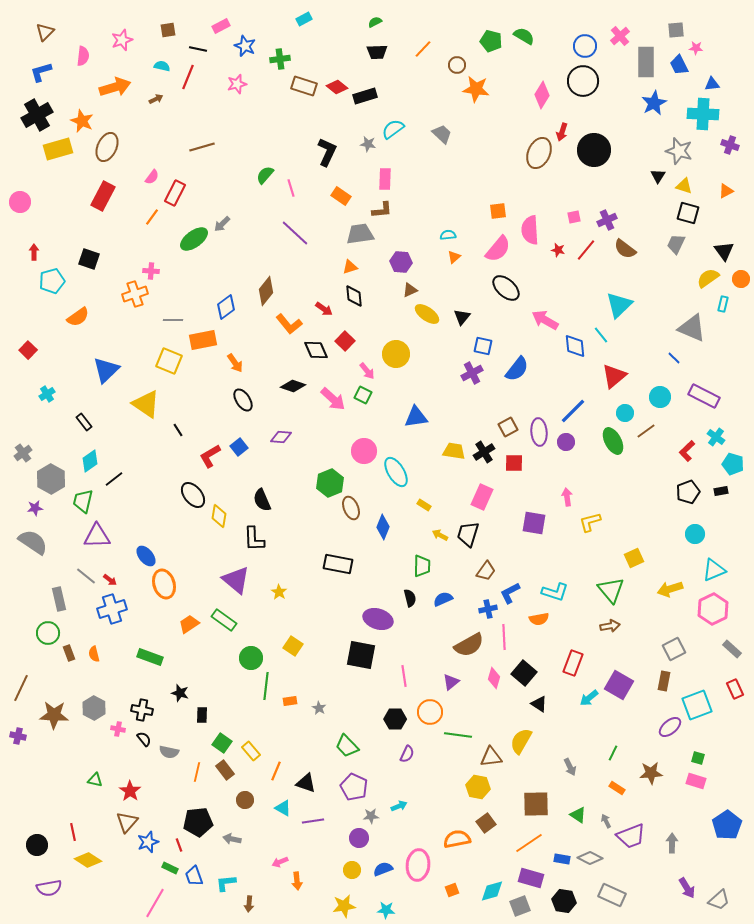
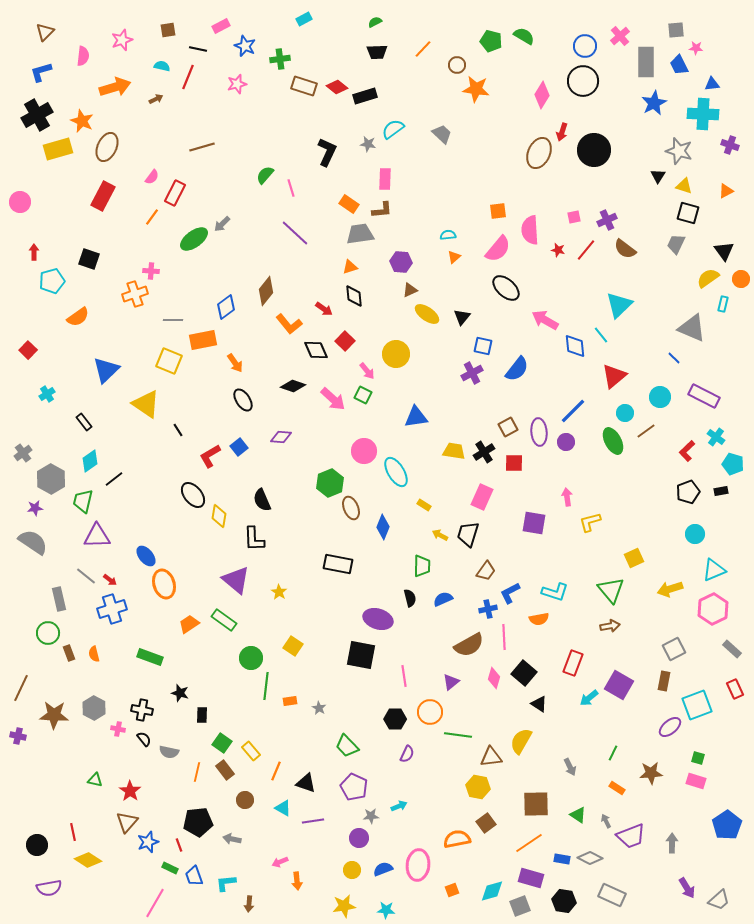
orange rectangle at (341, 196): moved 8 px right, 8 px down
